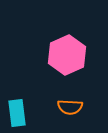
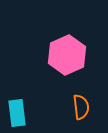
orange semicircle: moved 11 px right; rotated 100 degrees counterclockwise
